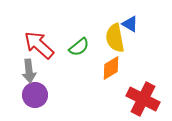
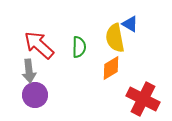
green semicircle: rotated 50 degrees counterclockwise
